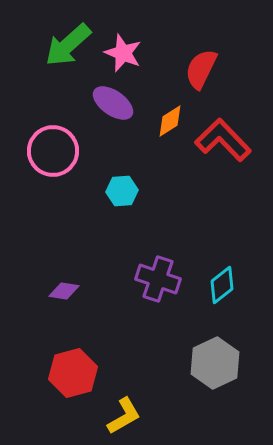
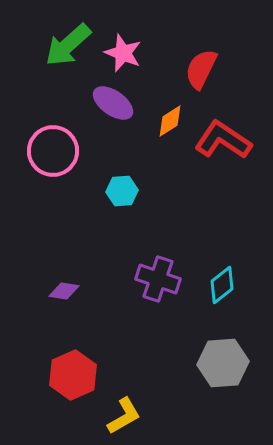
red L-shape: rotated 12 degrees counterclockwise
gray hexagon: moved 8 px right; rotated 21 degrees clockwise
red hexagon: moved 2 px down; rotated 9 degrees counterclockwise
